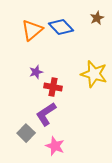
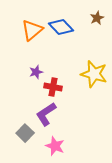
gray square: moved 1 px left
